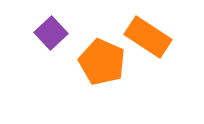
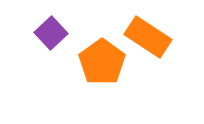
orange pentagon: rotated 12 degrees clockwise
